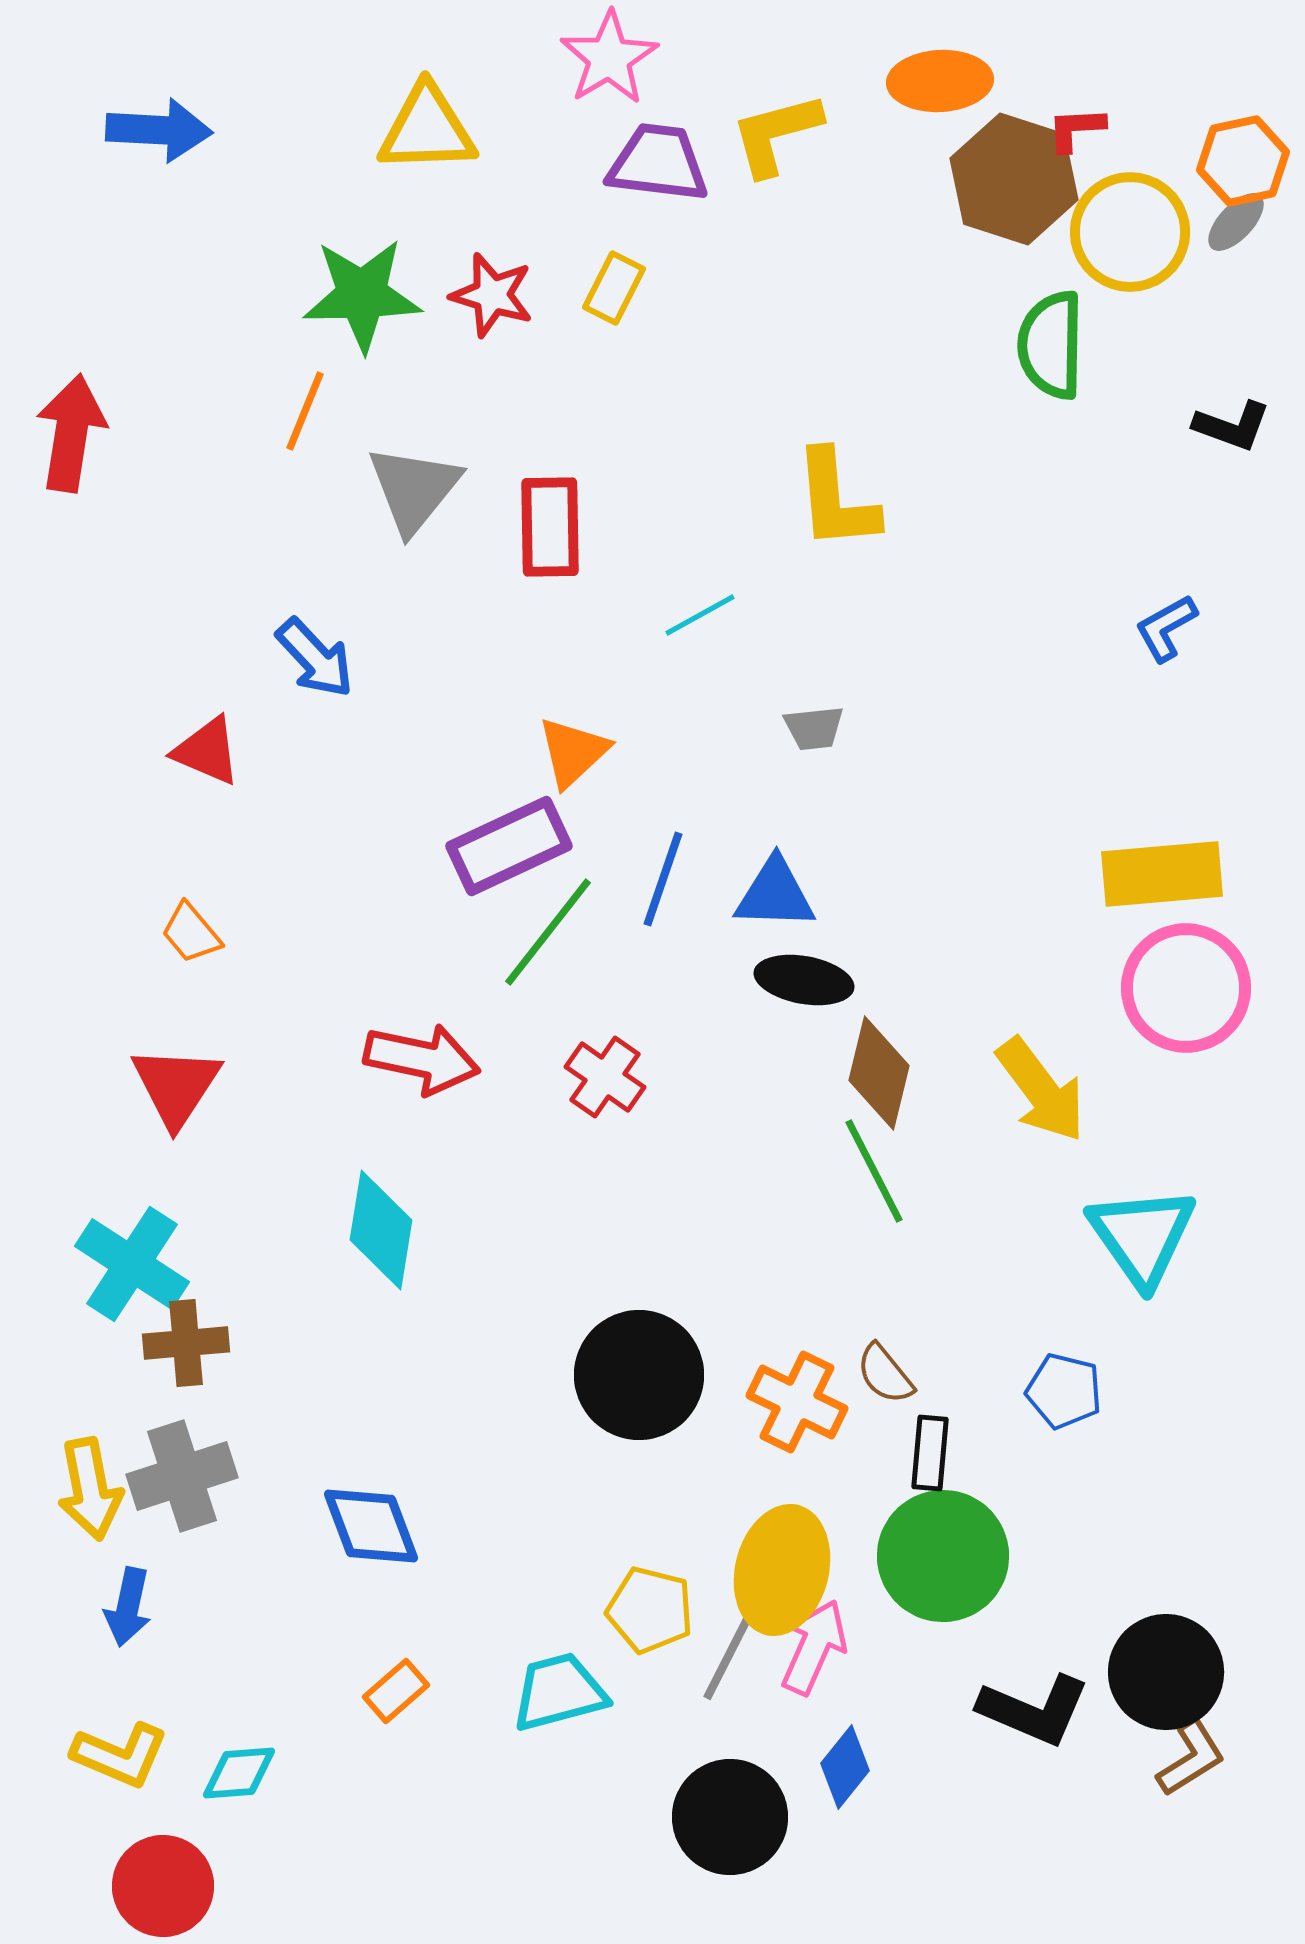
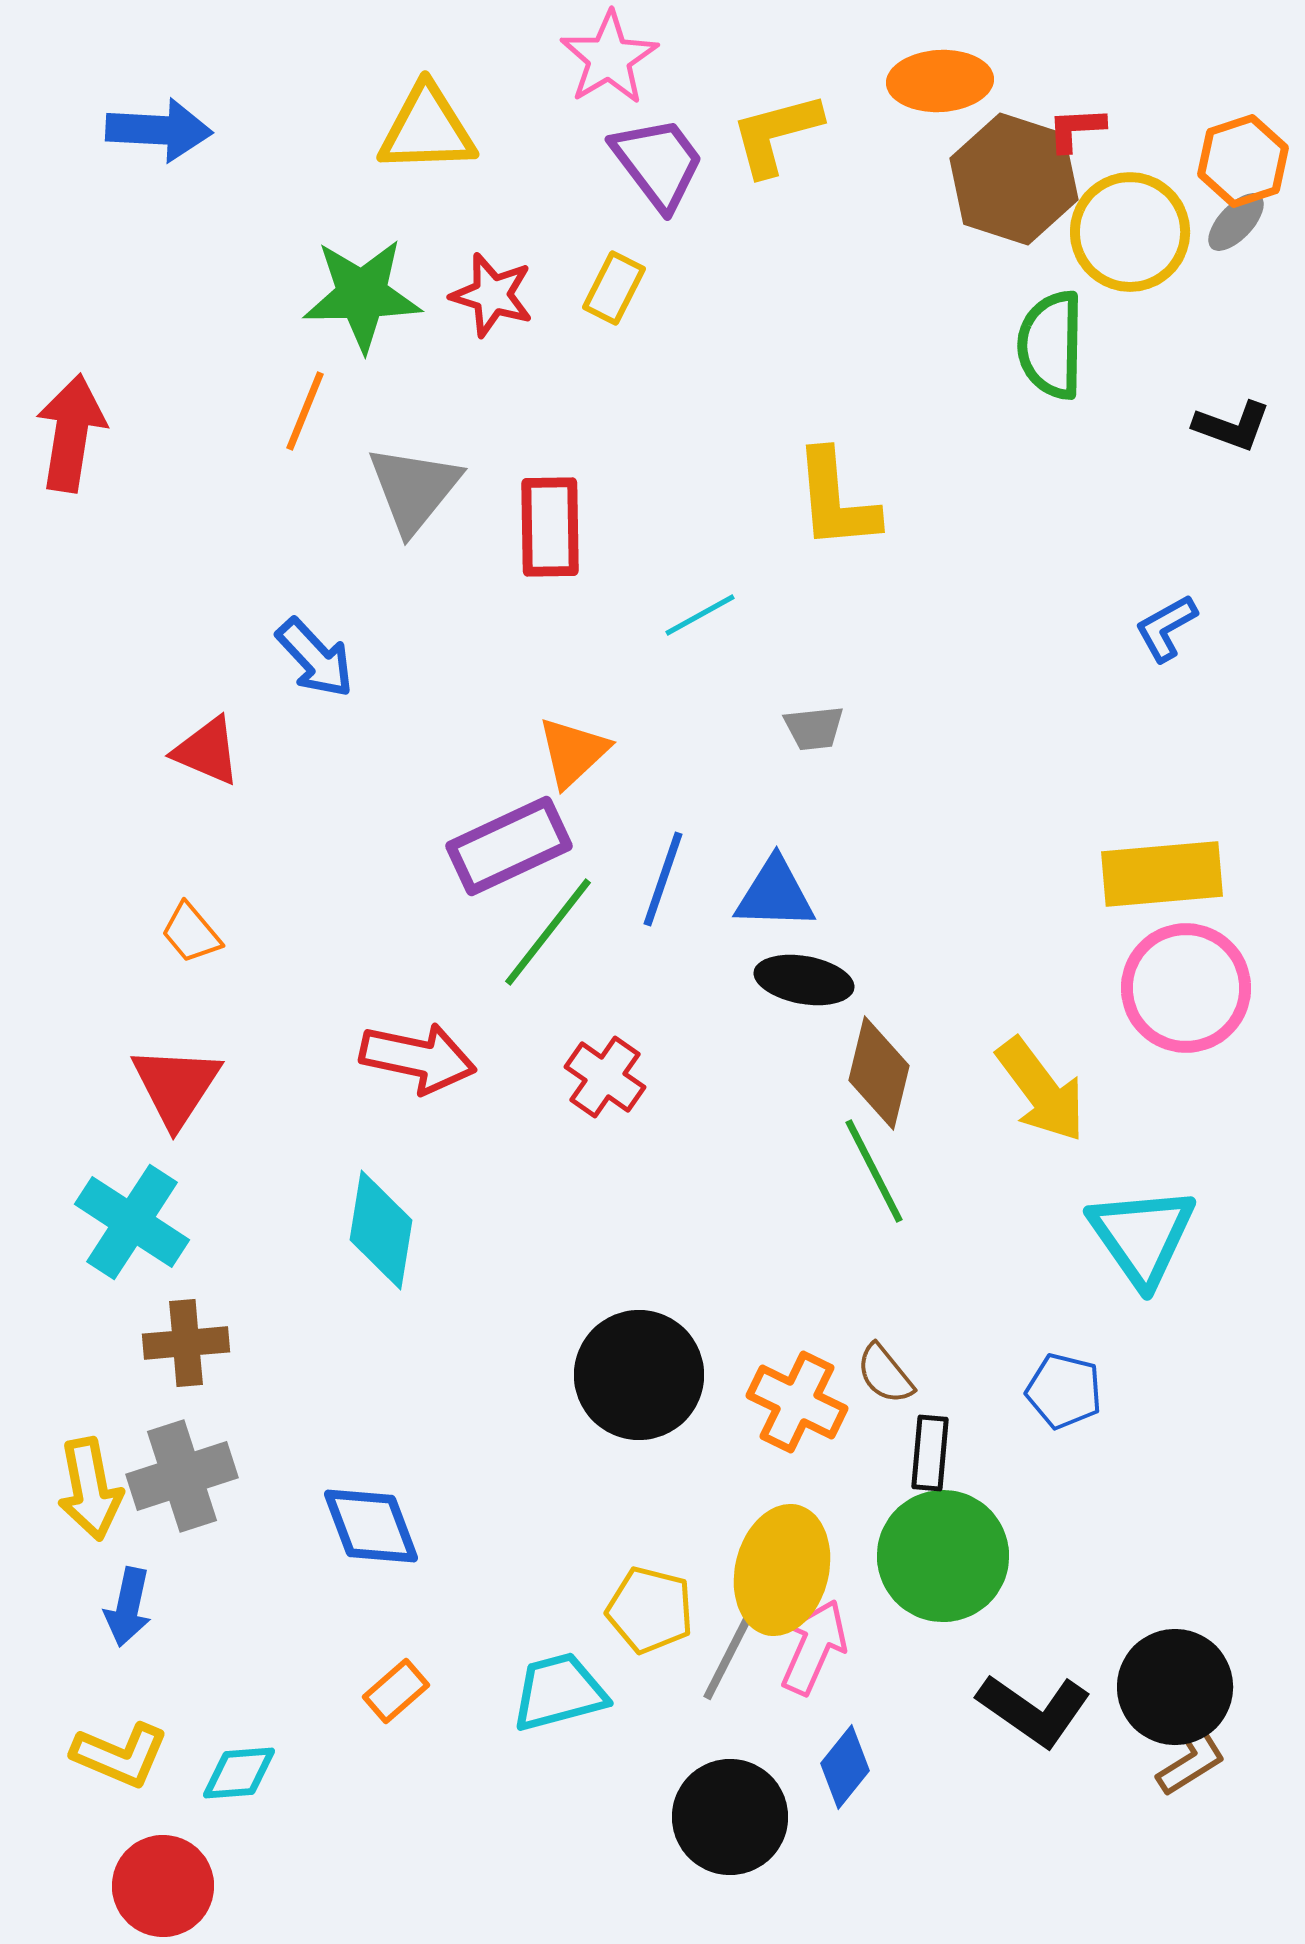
orange hexagon at (1243, 161): rotated 6 degrees counterclockwise
purple trapezoid at (658, 163): rotated 46 degrees clockwise
red arrow at (422, 1059): moved 4 px left, 1 px up
cyan cross at (132, 1264): moved 42 px up
black circle at (1166, 1672): moved 9 px right, 15 px down
black L-shape at (1034, 1710): rotated 12 degrees clockwise
